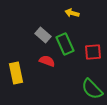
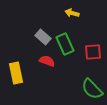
gray rectangle: moved 2 px down
